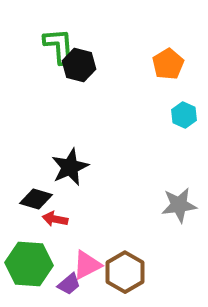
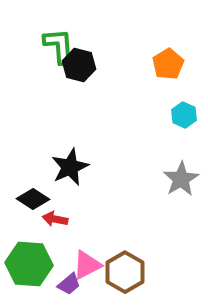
black diamond: moved 3 px left; rotated 16 degrees clockwise
gray star: moved 2 px right, 26 px up; rotated 24 degrees counterclockwise
